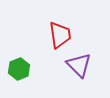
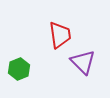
purple triangle: moved 4 px right, 3 px up
